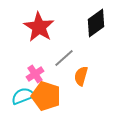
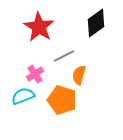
gray line: moved 2 px up; rotated 15 degrees clockwise
orange semicircle: moved 2 px left, 1 px up
orange pentagon: moved 16 px right, 4 px down
